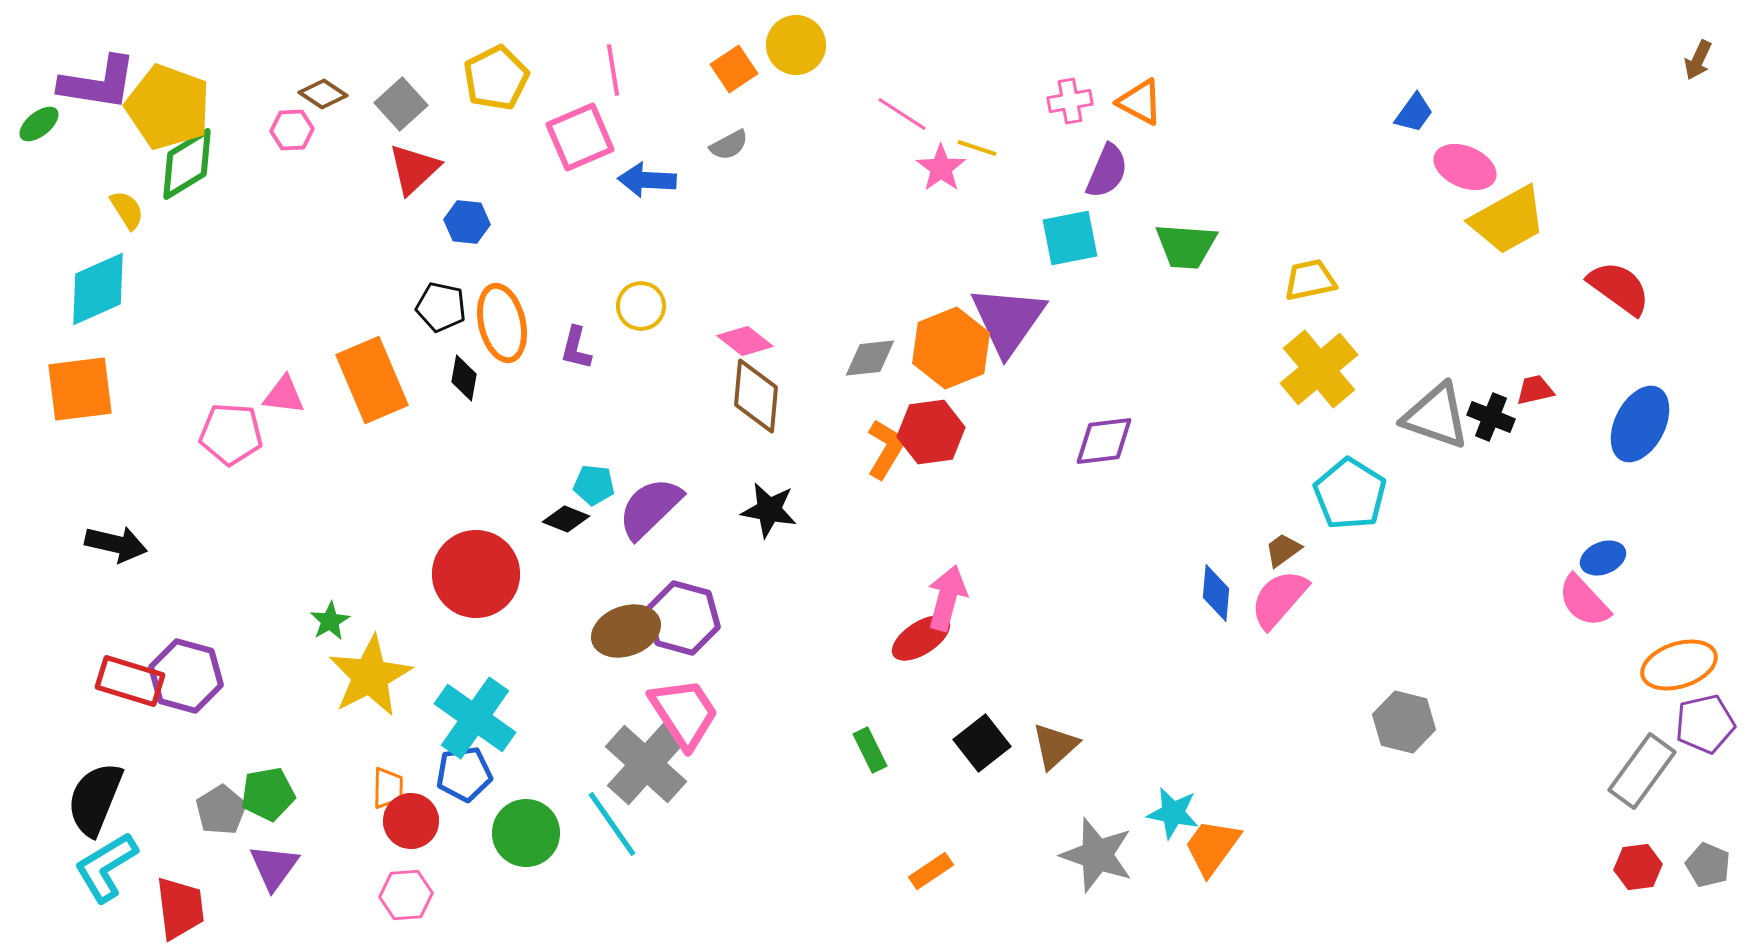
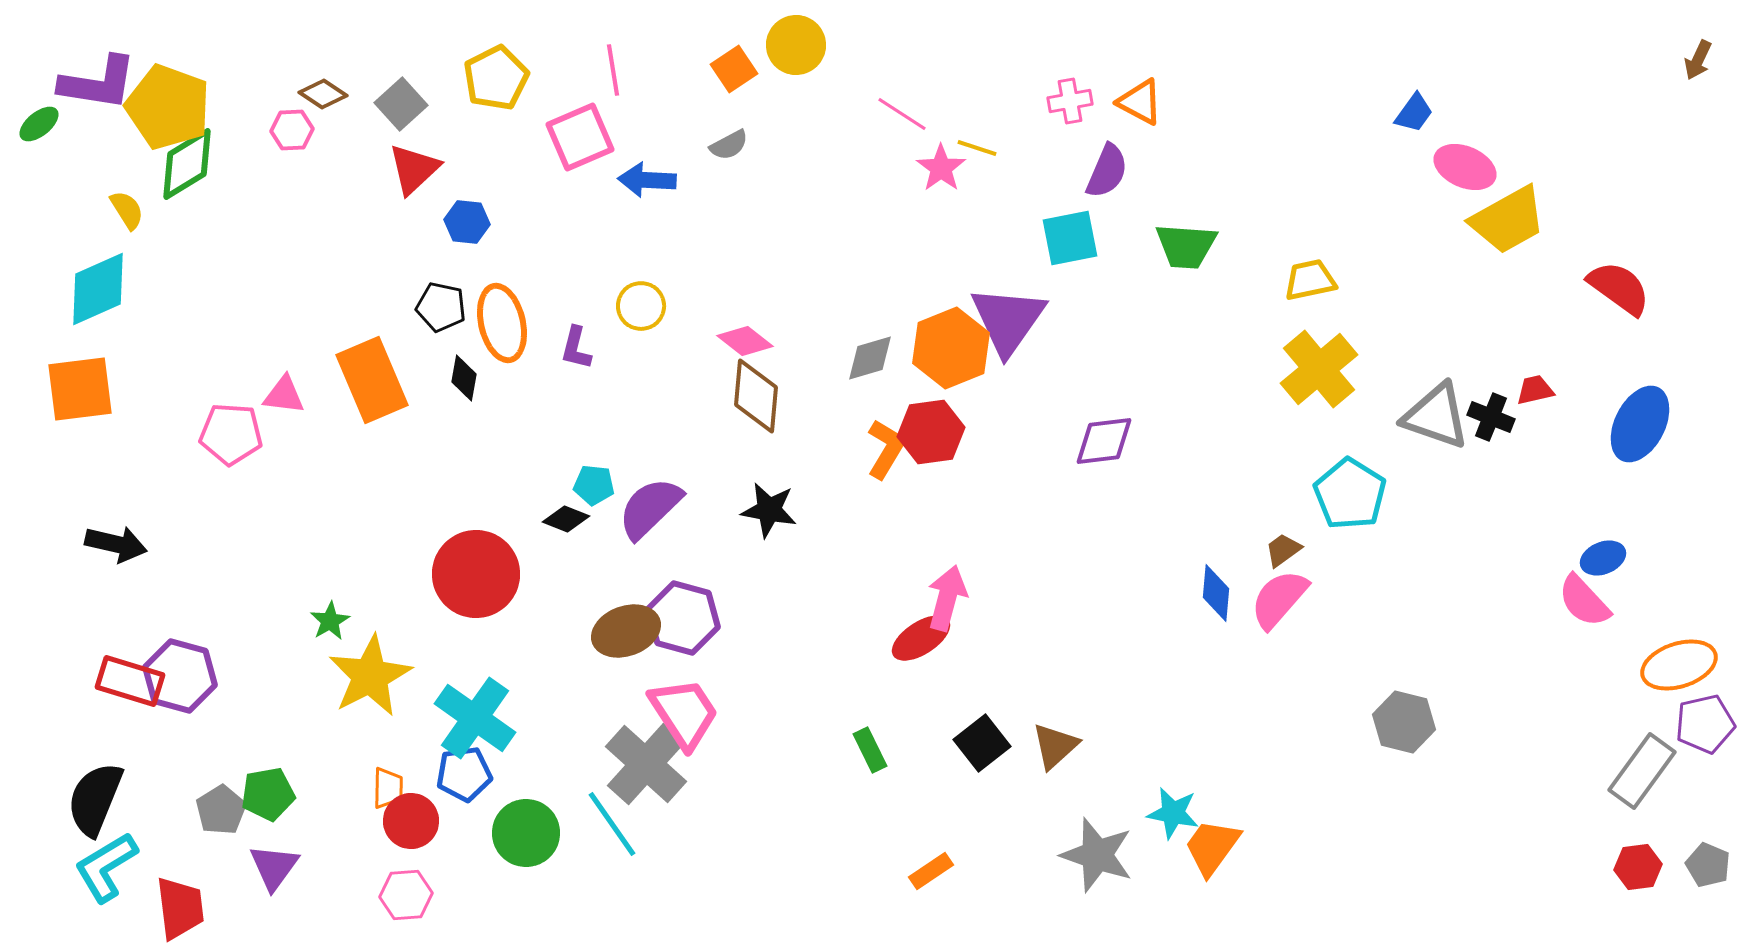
gray diamond at (870, 358): rotated 10 degrees counterclockwise
purple hexagon at (186, 676): moved 6 px left
